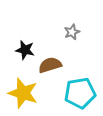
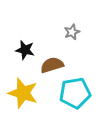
brown semicircle: moved 2 px right
cyan pentagon: moved 5 px left
